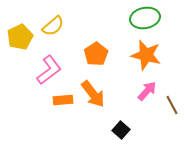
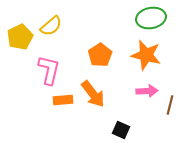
green ellipse: moved 6 px right
yellow semicircle: moved 2 px left
orange pentagon: moved 4 px right, 1 px down
pink L-shape: rotated 40 degrees counterclockwise
pink arrow: rotated 45 degrees clockwise
brown line: moved 2 px left; rotated 42 degrees clockwise
black square: rotated 18 degrees counterclockwise
